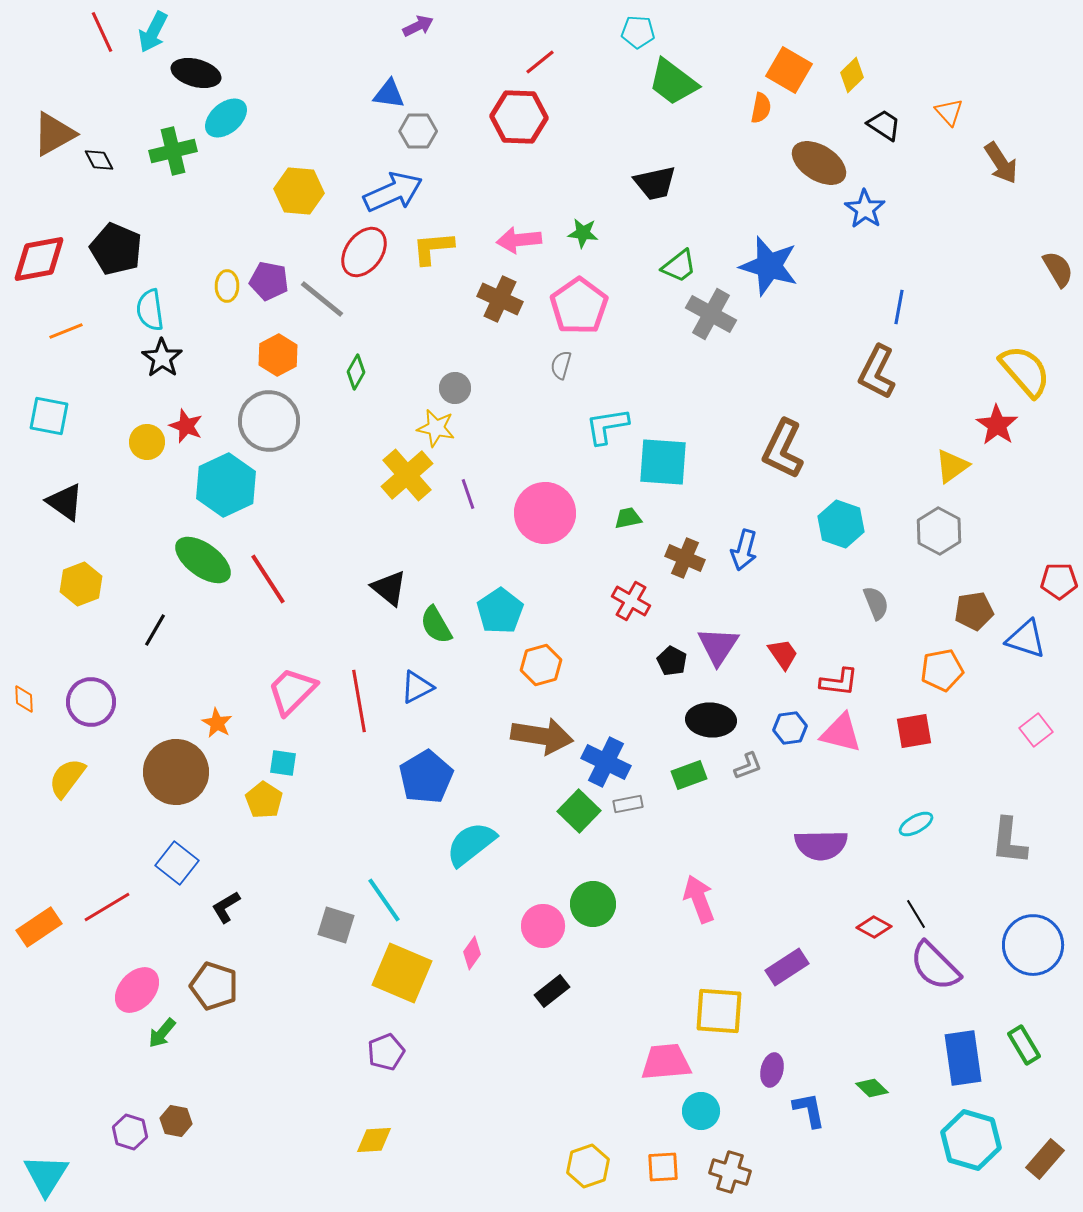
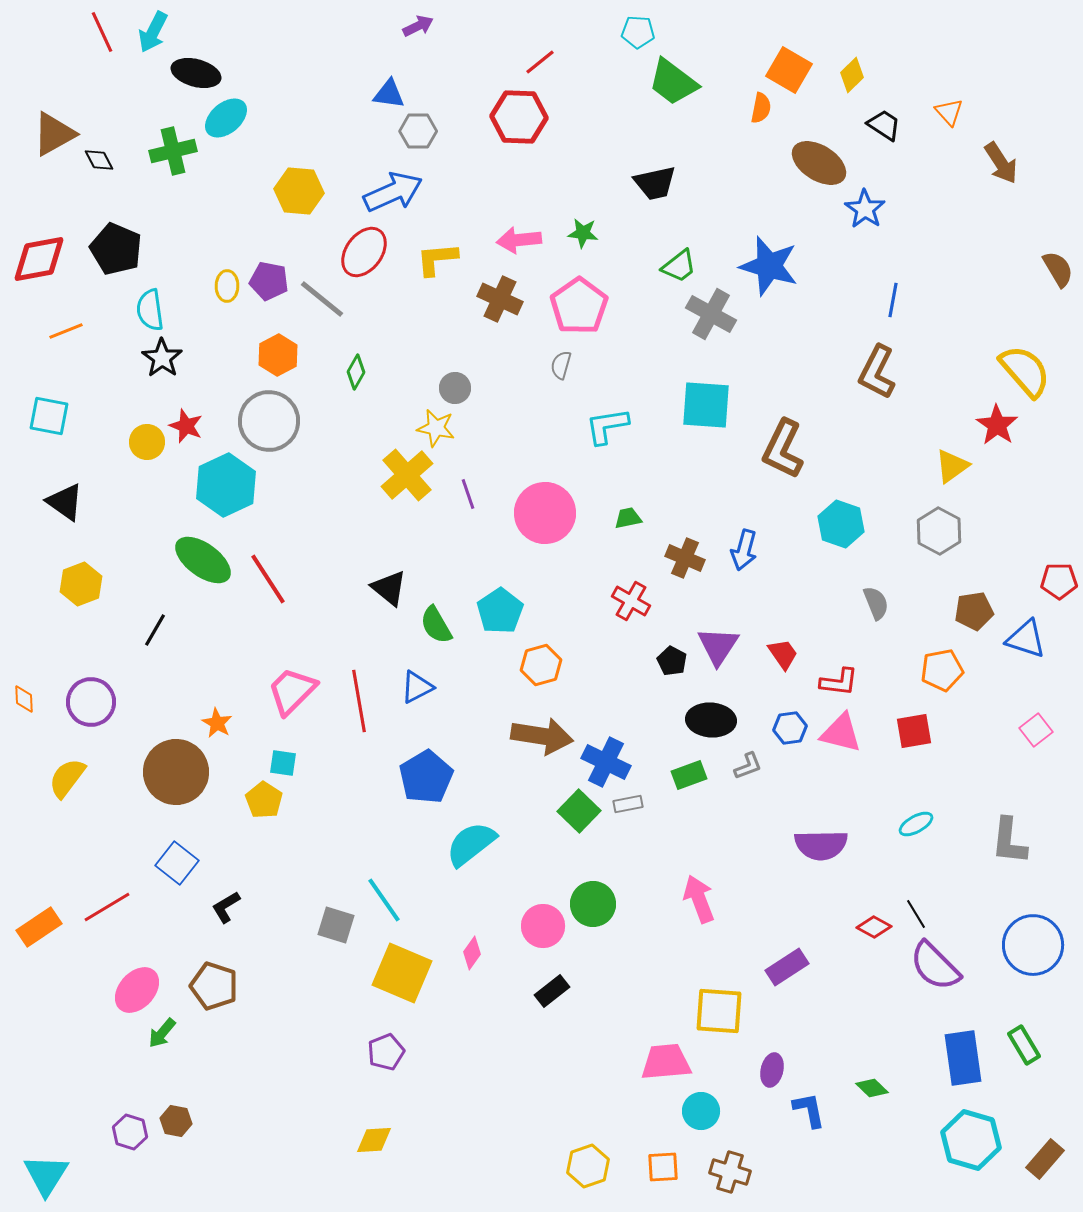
yellow L-shape at (433, 248): moved 4 px right, 11 px down
blue line at (899, 307): moved 6 px left, 7 px up
cyan square at (663, 462): moved 43 px right, 57 px up
